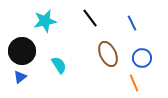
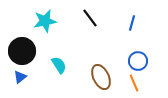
blue line: rotated 42 degrees clockwise
brown ellipse: moved 7 px left, 23 px down
blue circle: moved 4 px left, 3 px down
